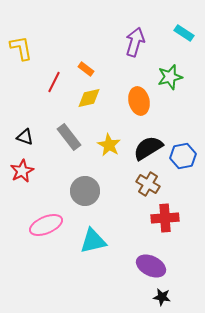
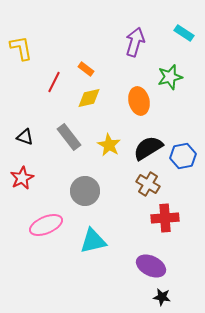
red star: moved 7 px down
